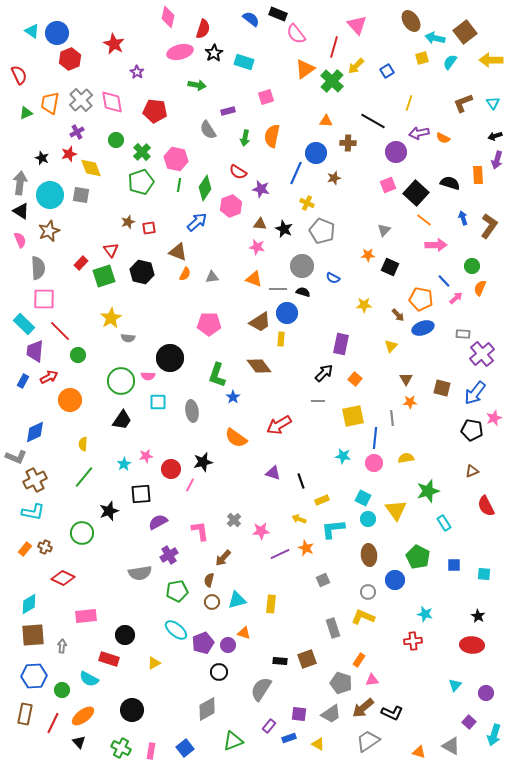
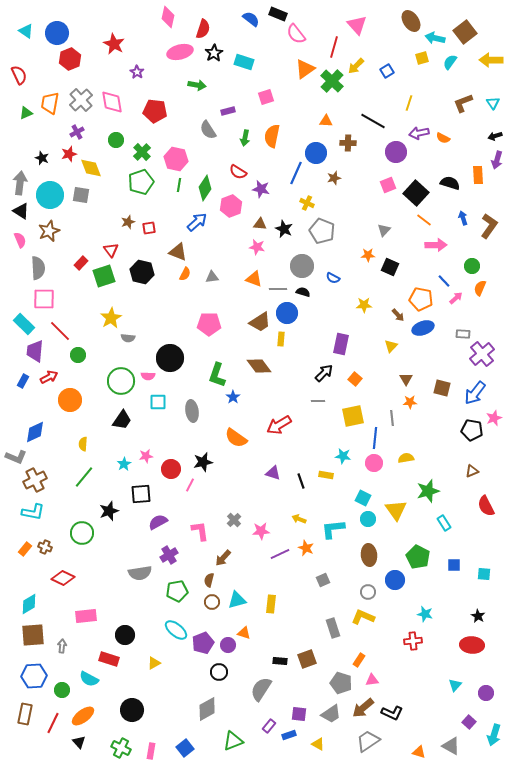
cyan triangle at (32, 31): moved 6 px left
yellow rectangle at (322, 500): moved 4 px right, 25 px up; rotated 32 degrees clockwise
blue rectangle at (289, 738): moved 3 px up
